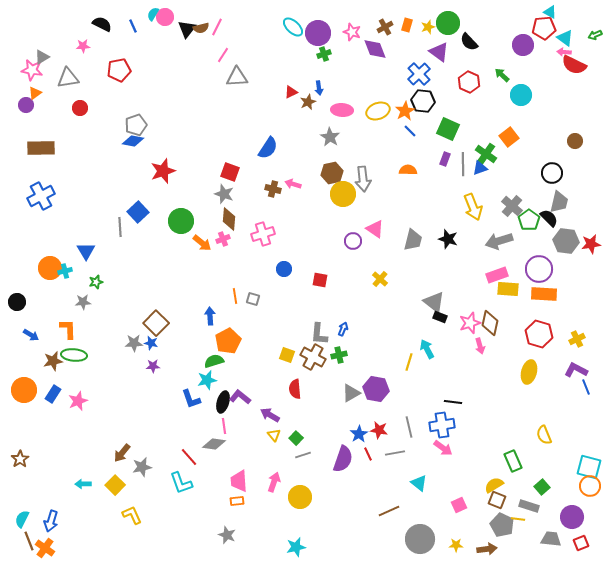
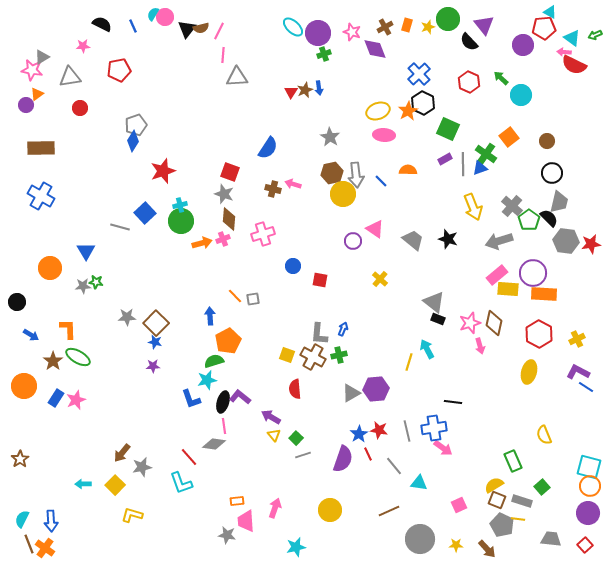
green circle at (448, 23): moved 4 px up
pink line at (217, 27): moved 2 px right, 4 px down
cyan triangle at (565, 38): moved 7 px right
purple triangle at (439, 52): moved 45 px right, 27 px up; rotated 15 degrees clockwise
pink line at (223, 55): rotated 28 degrees counterclockwise
green arrow at (502, 75): moved 1 px left, 3 px down
gray triangle at (68, 78): moved 2 px right, 1 px up
red triangle at (291, 92): rotated 32 degrees counterclockwise
orange triangle at (35, 93): moved 2 px right, 1 px down
black hexagon at (423, 101): moved 2 px down; rotated 20 degrees clockwise
brown star at (308, 102): moved 3 px left, 12 px up
pink ellipse at (342, 110): moved 42 px right, 25 px down
orange star at (405, 111): moved 3 px right
blue line at (410, 131): moved 29 px left, 50 px down
blue diamond at (133, 141): rotated 70 degrees counterclockwise
brown circle at (575, 141): moved 28 px left
purple rectangle at (445, 159): rotated 40 degrees clockwise
gray arrow at (363, 179): moved 7 px left, 4 px up
blue cross at (41, 196): rotated 32 degrees counterclockwise
blue square at (138, 212): moved 7 px right, 1 px down
gray line at (120, 227): rotated 72 degrees counterclockwise
gray trapezoid at (413, 240): rotated 65 degrees counterclockwise
orange arrow at (202, 243): rotated 54 degrees counterclockwise
blue circle at (284, 269): moved 9 px right, 3 px up
purple circle at (539, 269): moved 6 px left, 4 px down
cyan cross at (65, 271): moved 115 px right, 66 px up
pink rectangle at (497, 275): rotated 20 degrees counterclockwise
green star at (96, 282): rotated 24 degrees clockwise
orange line at (235, 296): rotated 35 degrees counterclockwise
gray square at (253, 299): rotated 24 degrees counterclockwise
gray star at (83, 302): moved 16 px up
black rectangle at (440, 317): moved 2 px left, 2 px down
brown diamond at (490, 323): moved 4 px right
red hexagon at (539, 334): rotated 12 degrees clockwise
gray star at (134, 343): moved 7 px left, 26 px up
blue star at (151, 343): moved 4 px right, 1 px up
green ellipse at (74, 355): moved 4 px right, 2 px down; rotated 25 degrees clockwise
brown star at (53, 361): rotated 24 degrees counterclockwise
purple L-shape at (576, 370): moved 2 px right, 2 px down
blue line at (586, 387): rotated 35 degrees counterclockwise
purple hexagon at (376, 389): rotated 15 degrees counterclockwise
orange circle at (24, 390): moved 4 px up
blue rectangle at (53, 394): moved 3 px right, 4 px down
pink star at (78, 401): moved 2 px left, 1 px up
purple arrow at (270, 415): moved 1 px right, 2 px down
blue cross at (442, 425): moved 8 px left, 3 px down
gray line at (409, 427): moved 2 px left, 4 px down
gray line at (395, 453): moved 1 px left, 13 px down; rotated 60 degrees clockwise
pink trapezoid at (239, 481): moved 7 px right, 40 px down
pink arrow at (274, 482): moved 1 px right, 26 px down
cyan triangle at (419, 483): rotated 30 degrees counterclockwise
yellow circle at (300, 497): moved 30 px right, 13 px down
gray rectangle at (529, 506): moved 7 px left, 5 px up
yellow L-shape at (132, 515): rotated 50 degrees counterclockwise
purple circle at (572, 517): moved 16 px right, 4 px up
blue arrow at (51, 521): rotated 20 degrees counterclockwise
gray star at (227, 535): rotated 12 degrees counterclockwise
brown line at (29, 541): moved 3 px down
red square at (581, 543): moved 4 px right, 2 px down; rotated 21 degrees counterclockwise
brown arrow at (487, 549): rotated 54 degrees clockwise
